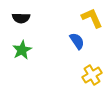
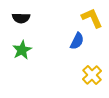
blue semicircle: rotated 60 degrees clockwise
yellow cross: rotated 12 degrees counterclockwise
